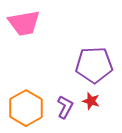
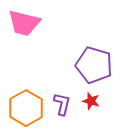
pink trapezoid: rotated 24 degrees clockwise
purple pentagon: rotated 18 degrees clockwise
purple L-shape: moved 3 px left, 3 px up; rotated 15 degrees counterclockwise
